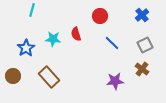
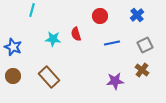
blue cross: moved 5 px left
blue line: rotated 56 degrees counterclockwise
blue star: moved 13 px left, 1 px up; rotated 18 degrees counterclockwise
brown cross: moved 1 px down
